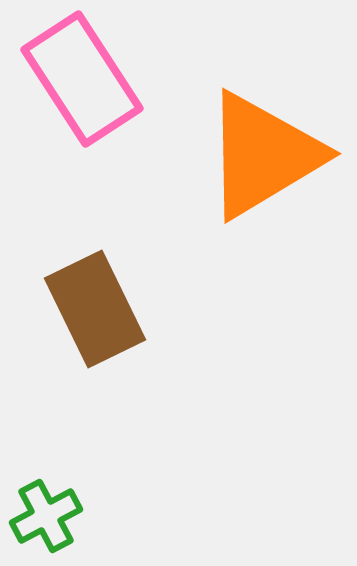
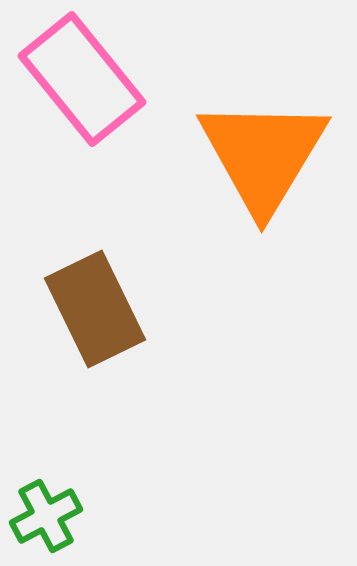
pink rectangle: rotated 6 degrees counterclockwise
orange triangle: rotated 28 degrees counterclockwise
